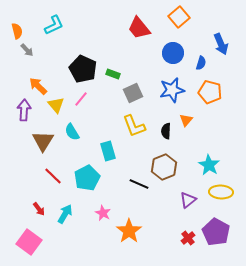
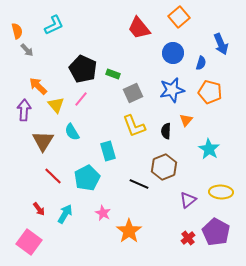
cyan star: moved 16 px up
